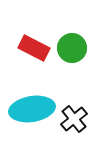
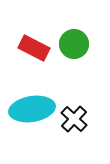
green circle: moved 2 px right, 4 px up
black cross: rotated 8 degrees counterclockwise
